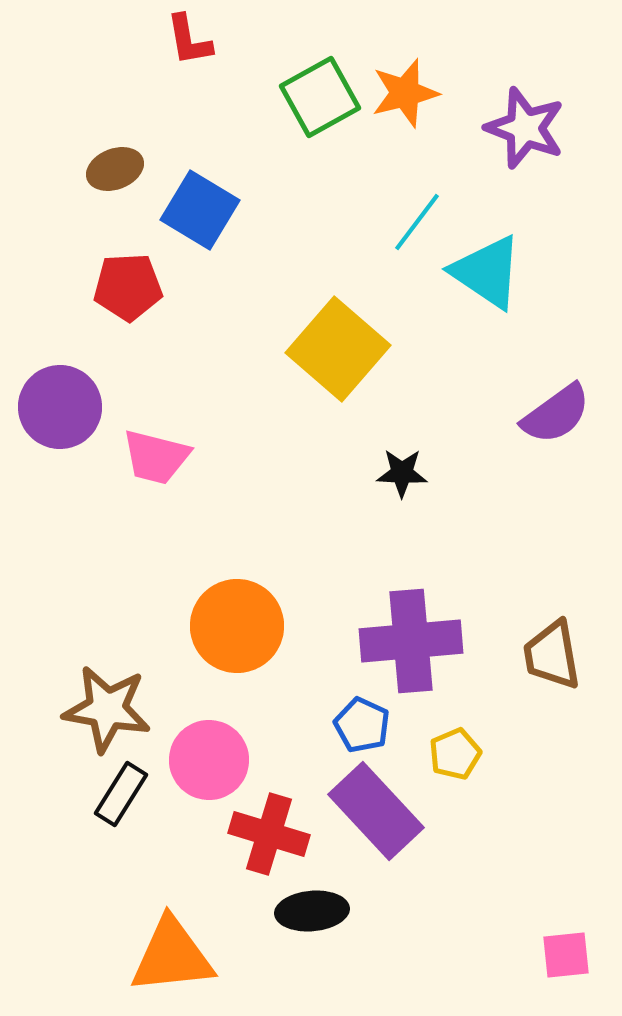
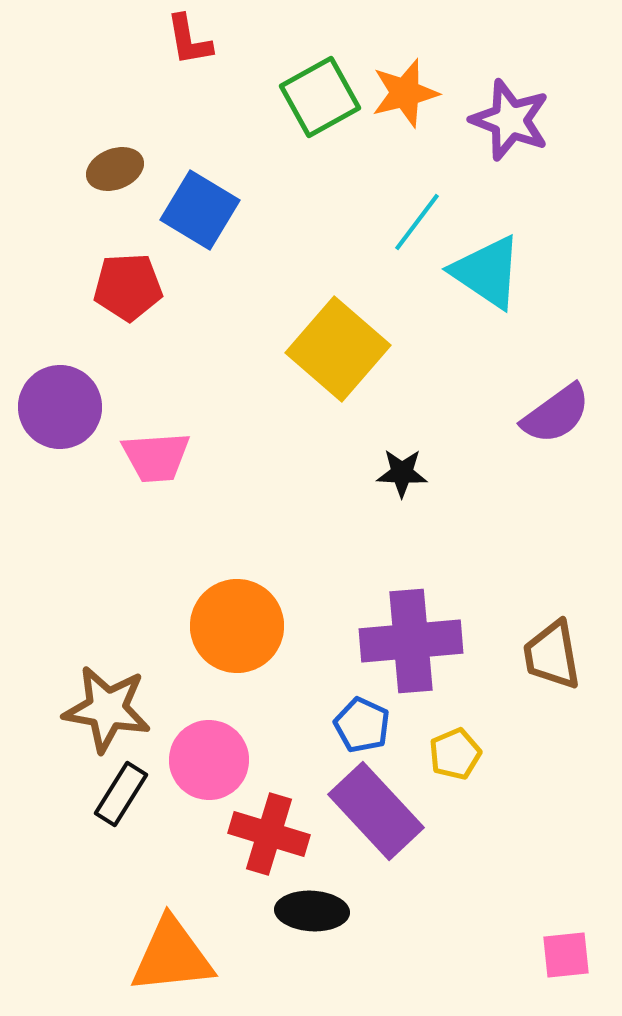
purple star: moved 15 px left, 8 px up
pink trapezoid: rotated 18 degrees counterclockwise
black ellipse: rotated 8 degrees clockwise
